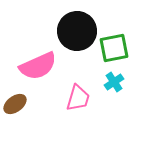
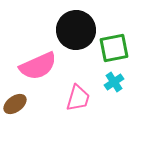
black circle: moved 1 px left, 1 px up
